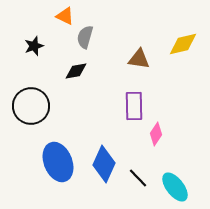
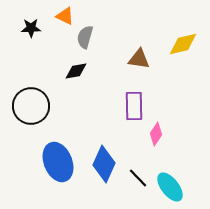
black star: moved 3 px left, 18 px up; rotated 18 degrees clockwise
cyan ellipse: moved 5 px left
